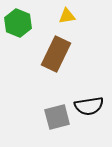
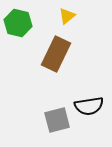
yellow triangle: rotated 30 degrees counterclockwise
green hexagon: rotated 8 degrees counterclockwise
gray square: moved 3 px down
